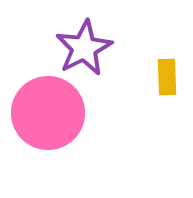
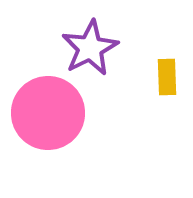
purple star: moved 6 px right
